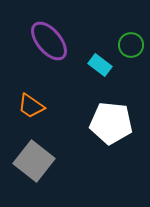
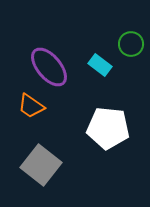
purple ellipse: moved 26 px down
green circle: moved 1 px up
white pentagon: moved 3 px left, 5 px down
gray square: moved 7 px right, 4 px down
